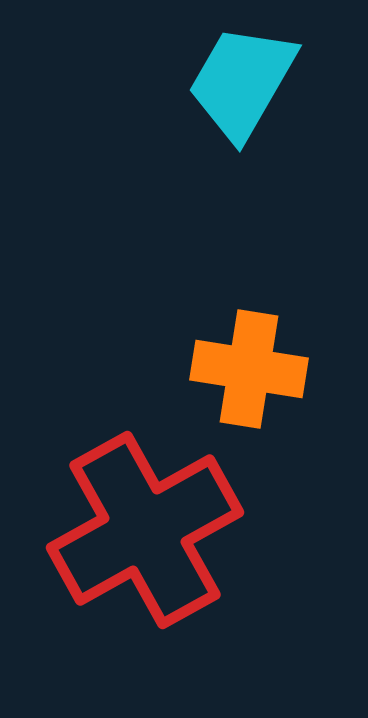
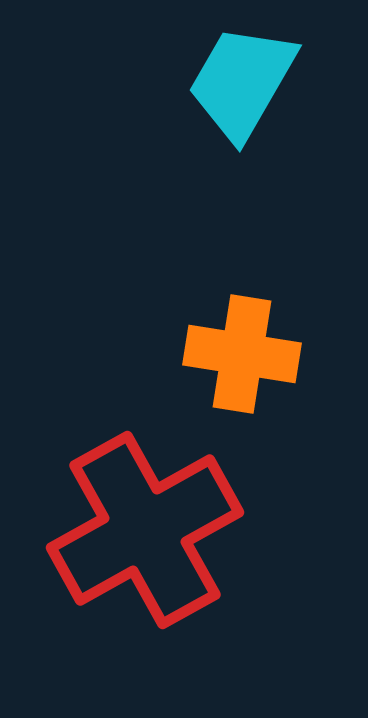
orange cross: moved 7 px left, 15 px up
